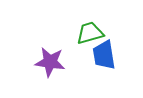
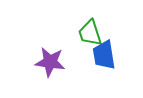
green trapezoid: rotated 92 degrees counterclockwise
